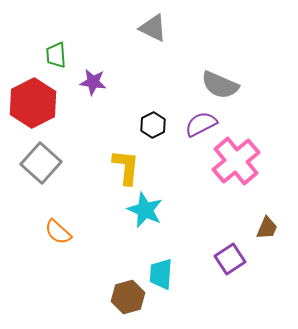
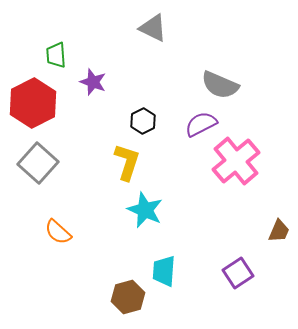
purple star: rotated 12 degrees clockwise
black hexagon: moved 10 px left, 4 px up
gray square: moved 3 px left
yellow L-shape: moved 1 px right, 5 px up; rotated 12 degrees clockwise
brown trapezoid: moved 12 px right, 3 px down
purple square: moved 8 px right, 14 px down
cyan trapezoid: moved 3 px right, 3 px up
